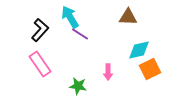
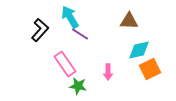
brown triangle: moved 1 px right, 4 px down
pink rectangle: moved 25 px right
